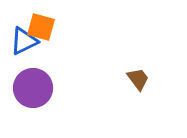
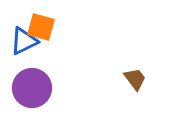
brown trapezoid: moved 3 px left
purple circle: moved 1 px left
